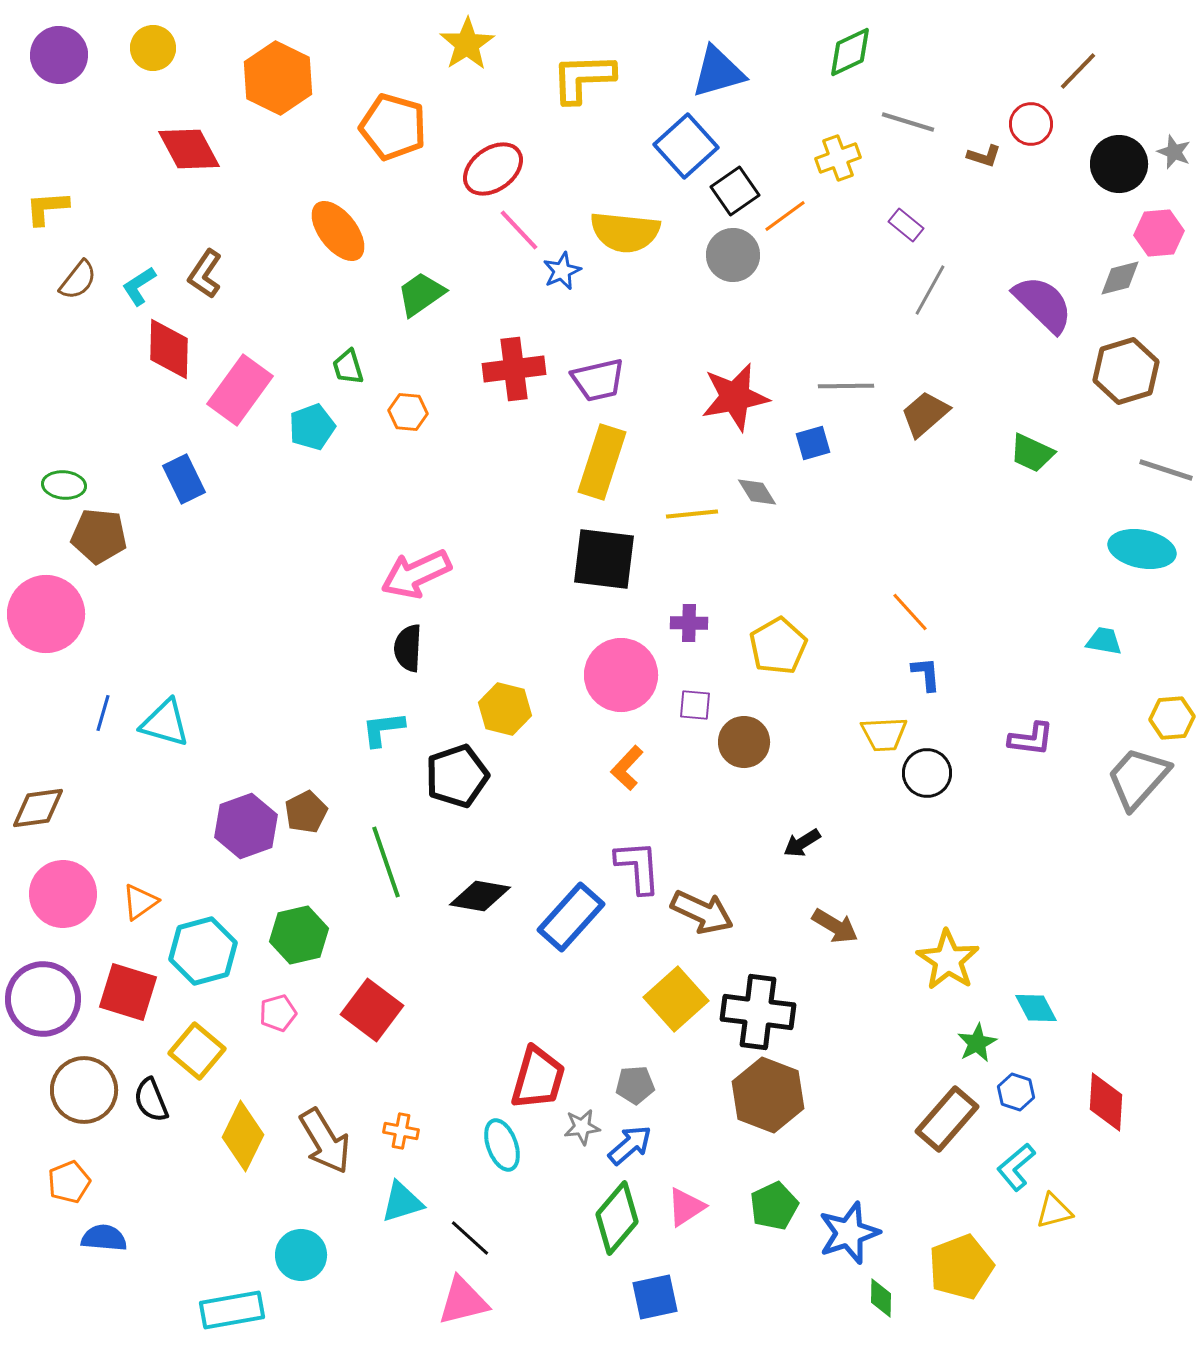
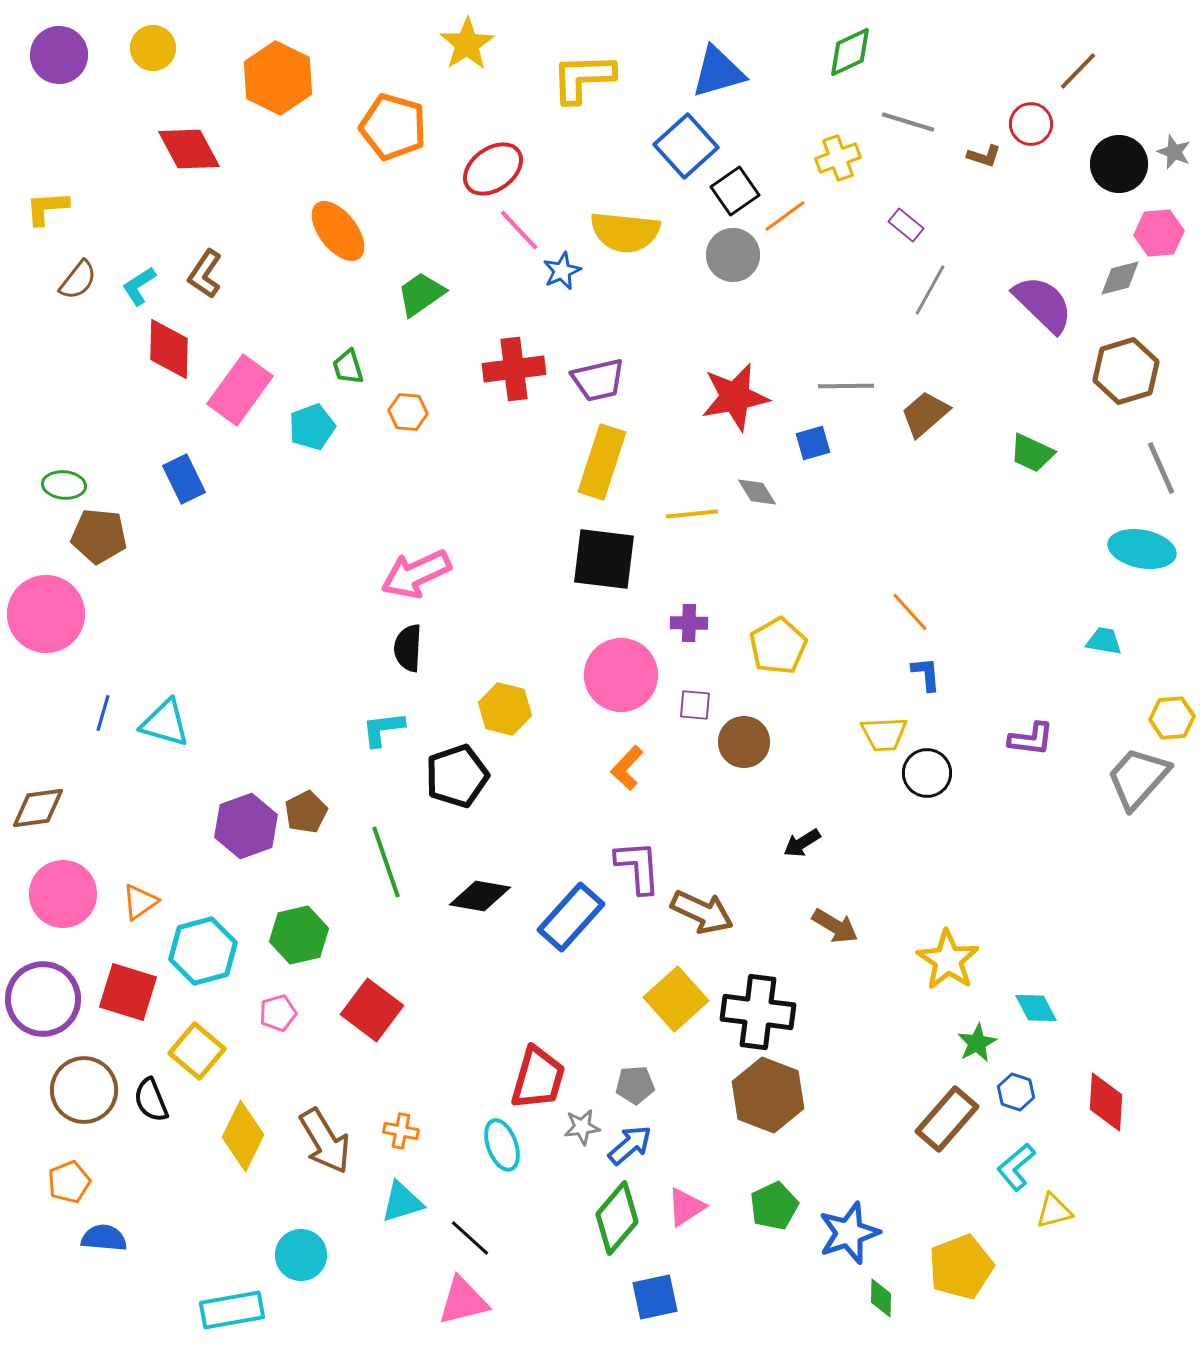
gray line at (1166, 470): moved 5 px left, 2 px up; rotated 48 degrees clockwise
